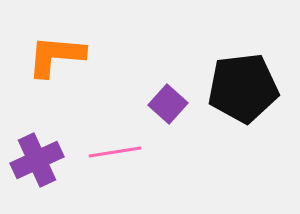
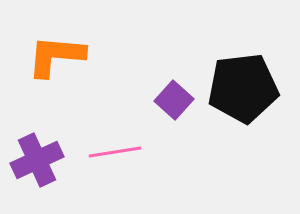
purple square: moved 6 px right, 4 px up
